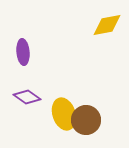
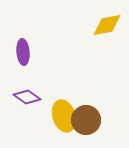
yellow ellipse: moved 2 px down
